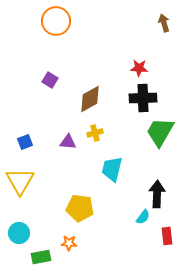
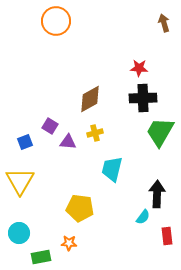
purple square: moved 46 px down
